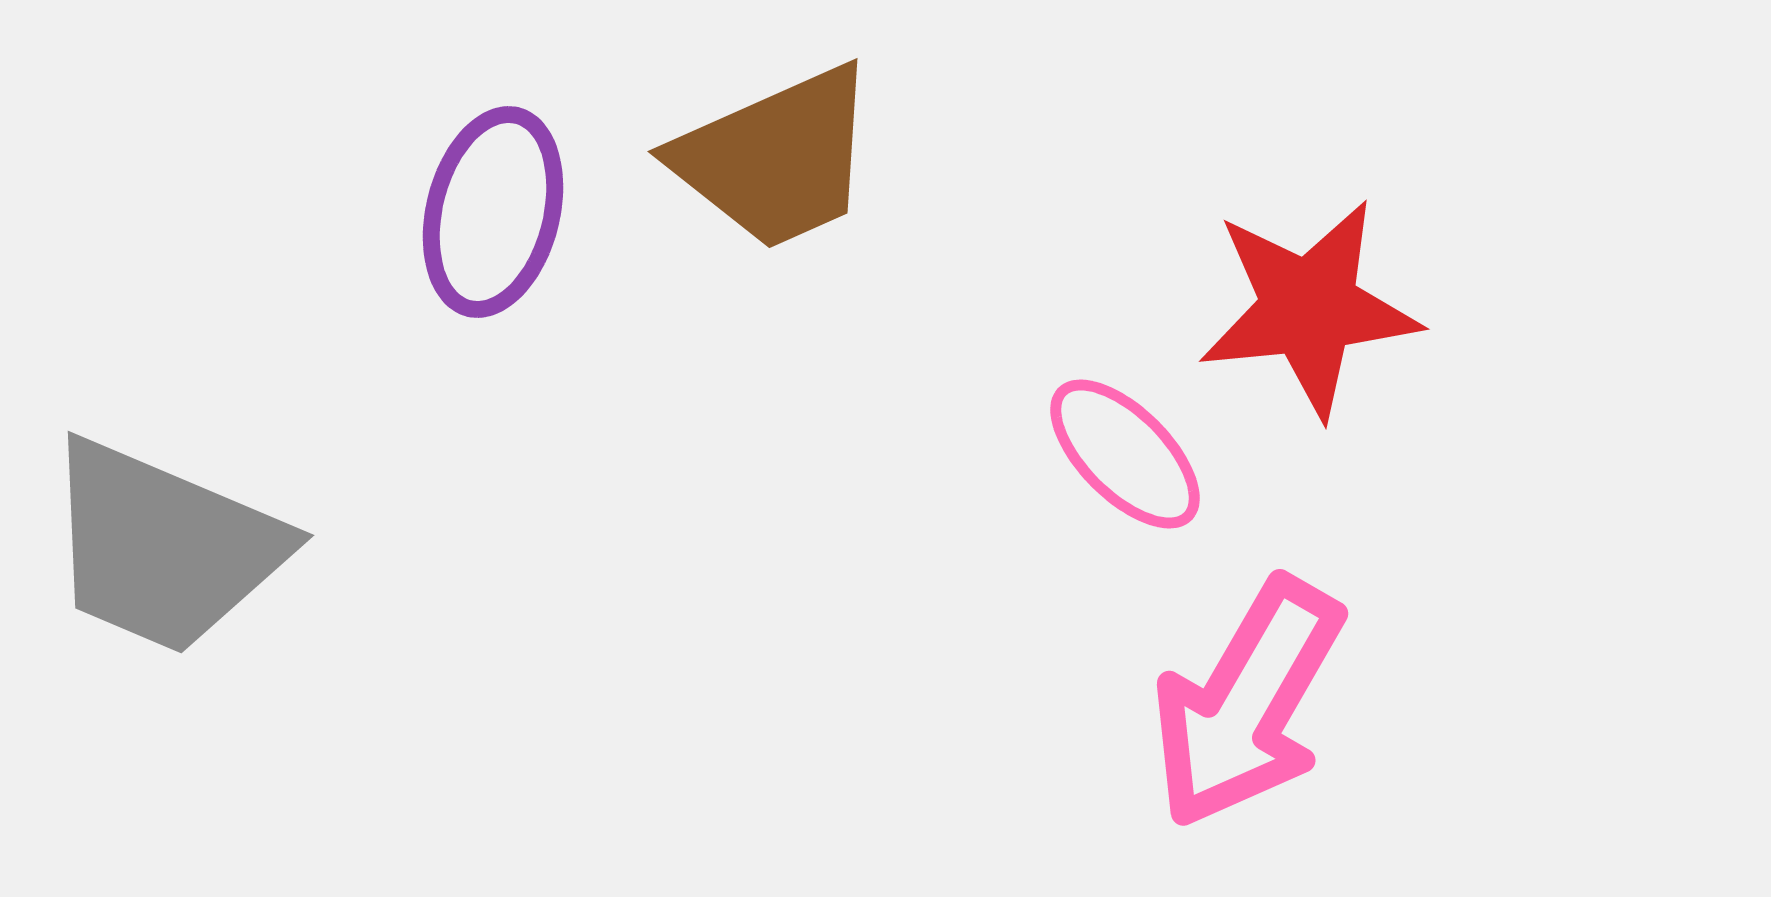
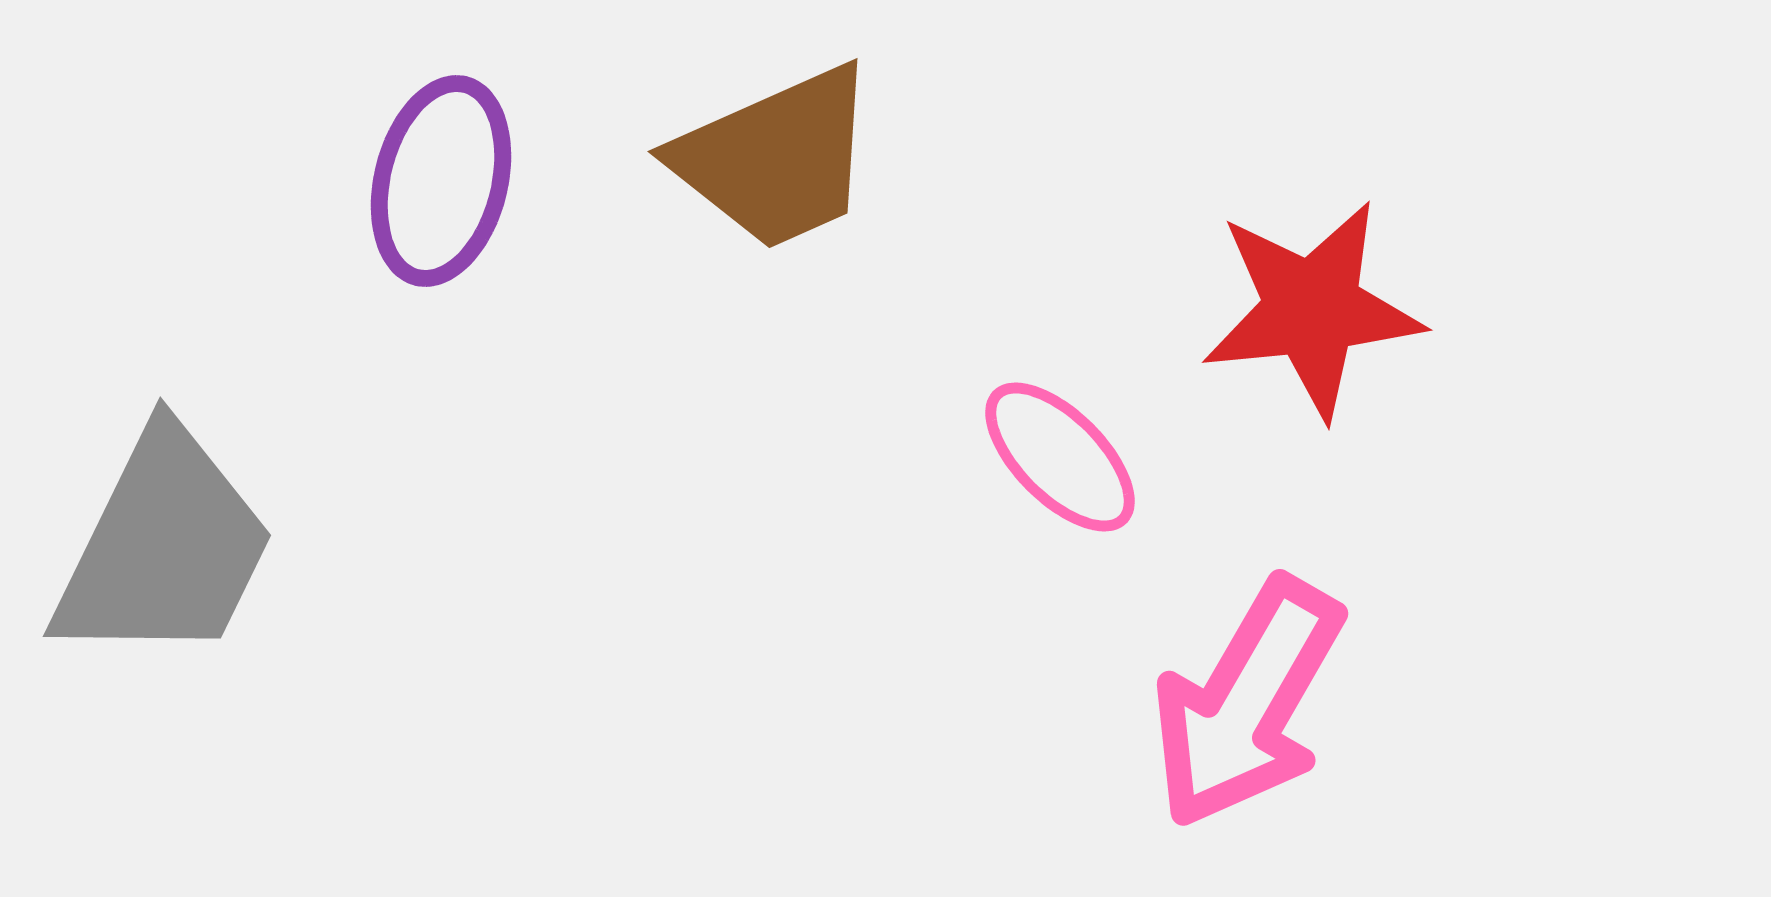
purple ellipse: moved 52 px left, 31 px up
red star: moved 3 px right, 1 px down
pink ellipse: moved 65 px left, 3 px down
gray trapezoid: rotated 87 degrees counterclockwise
